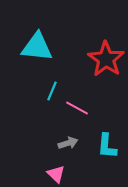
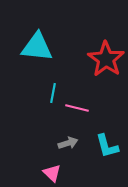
cyan line: moved 1 px right, 2 px down; rotated 12 degrees counterclockwise
pink line: rotated 15 degrees counterclockwise
cyan L-shape: rotated 20 degrees counterclockwise
pink triangle: moved 4 px left, 1 px up
